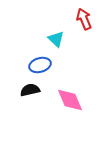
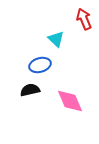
pink diamond: moved 1 px down
